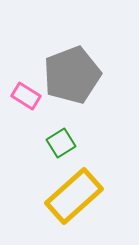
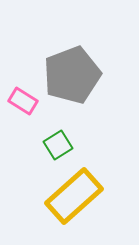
pink rectangle: moved 3 px left, 5 px down
green square: moved 3 px left, 2 px down
